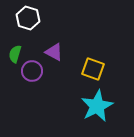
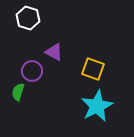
green semicircle: moved 3 px right, 38 px down
